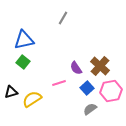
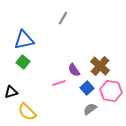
purple semicircle: moved 2 px left, 2 px down
pink hexagon: rotated 20 degrees clockwise
yellow semicircle: moved 5 px left, 13 px down; rotated 102 degrees counterclockwise
